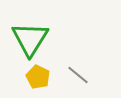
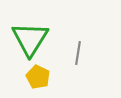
gray line: moved 22 px up; rotated 60 degrees clockwise
